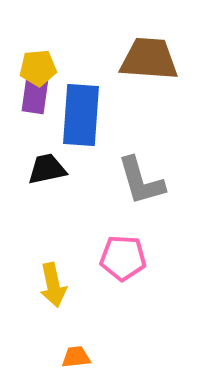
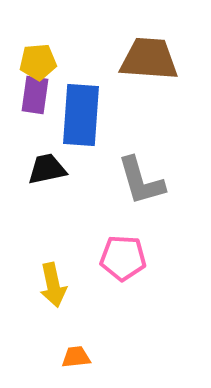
yellow pentagon: moved 6 px up
